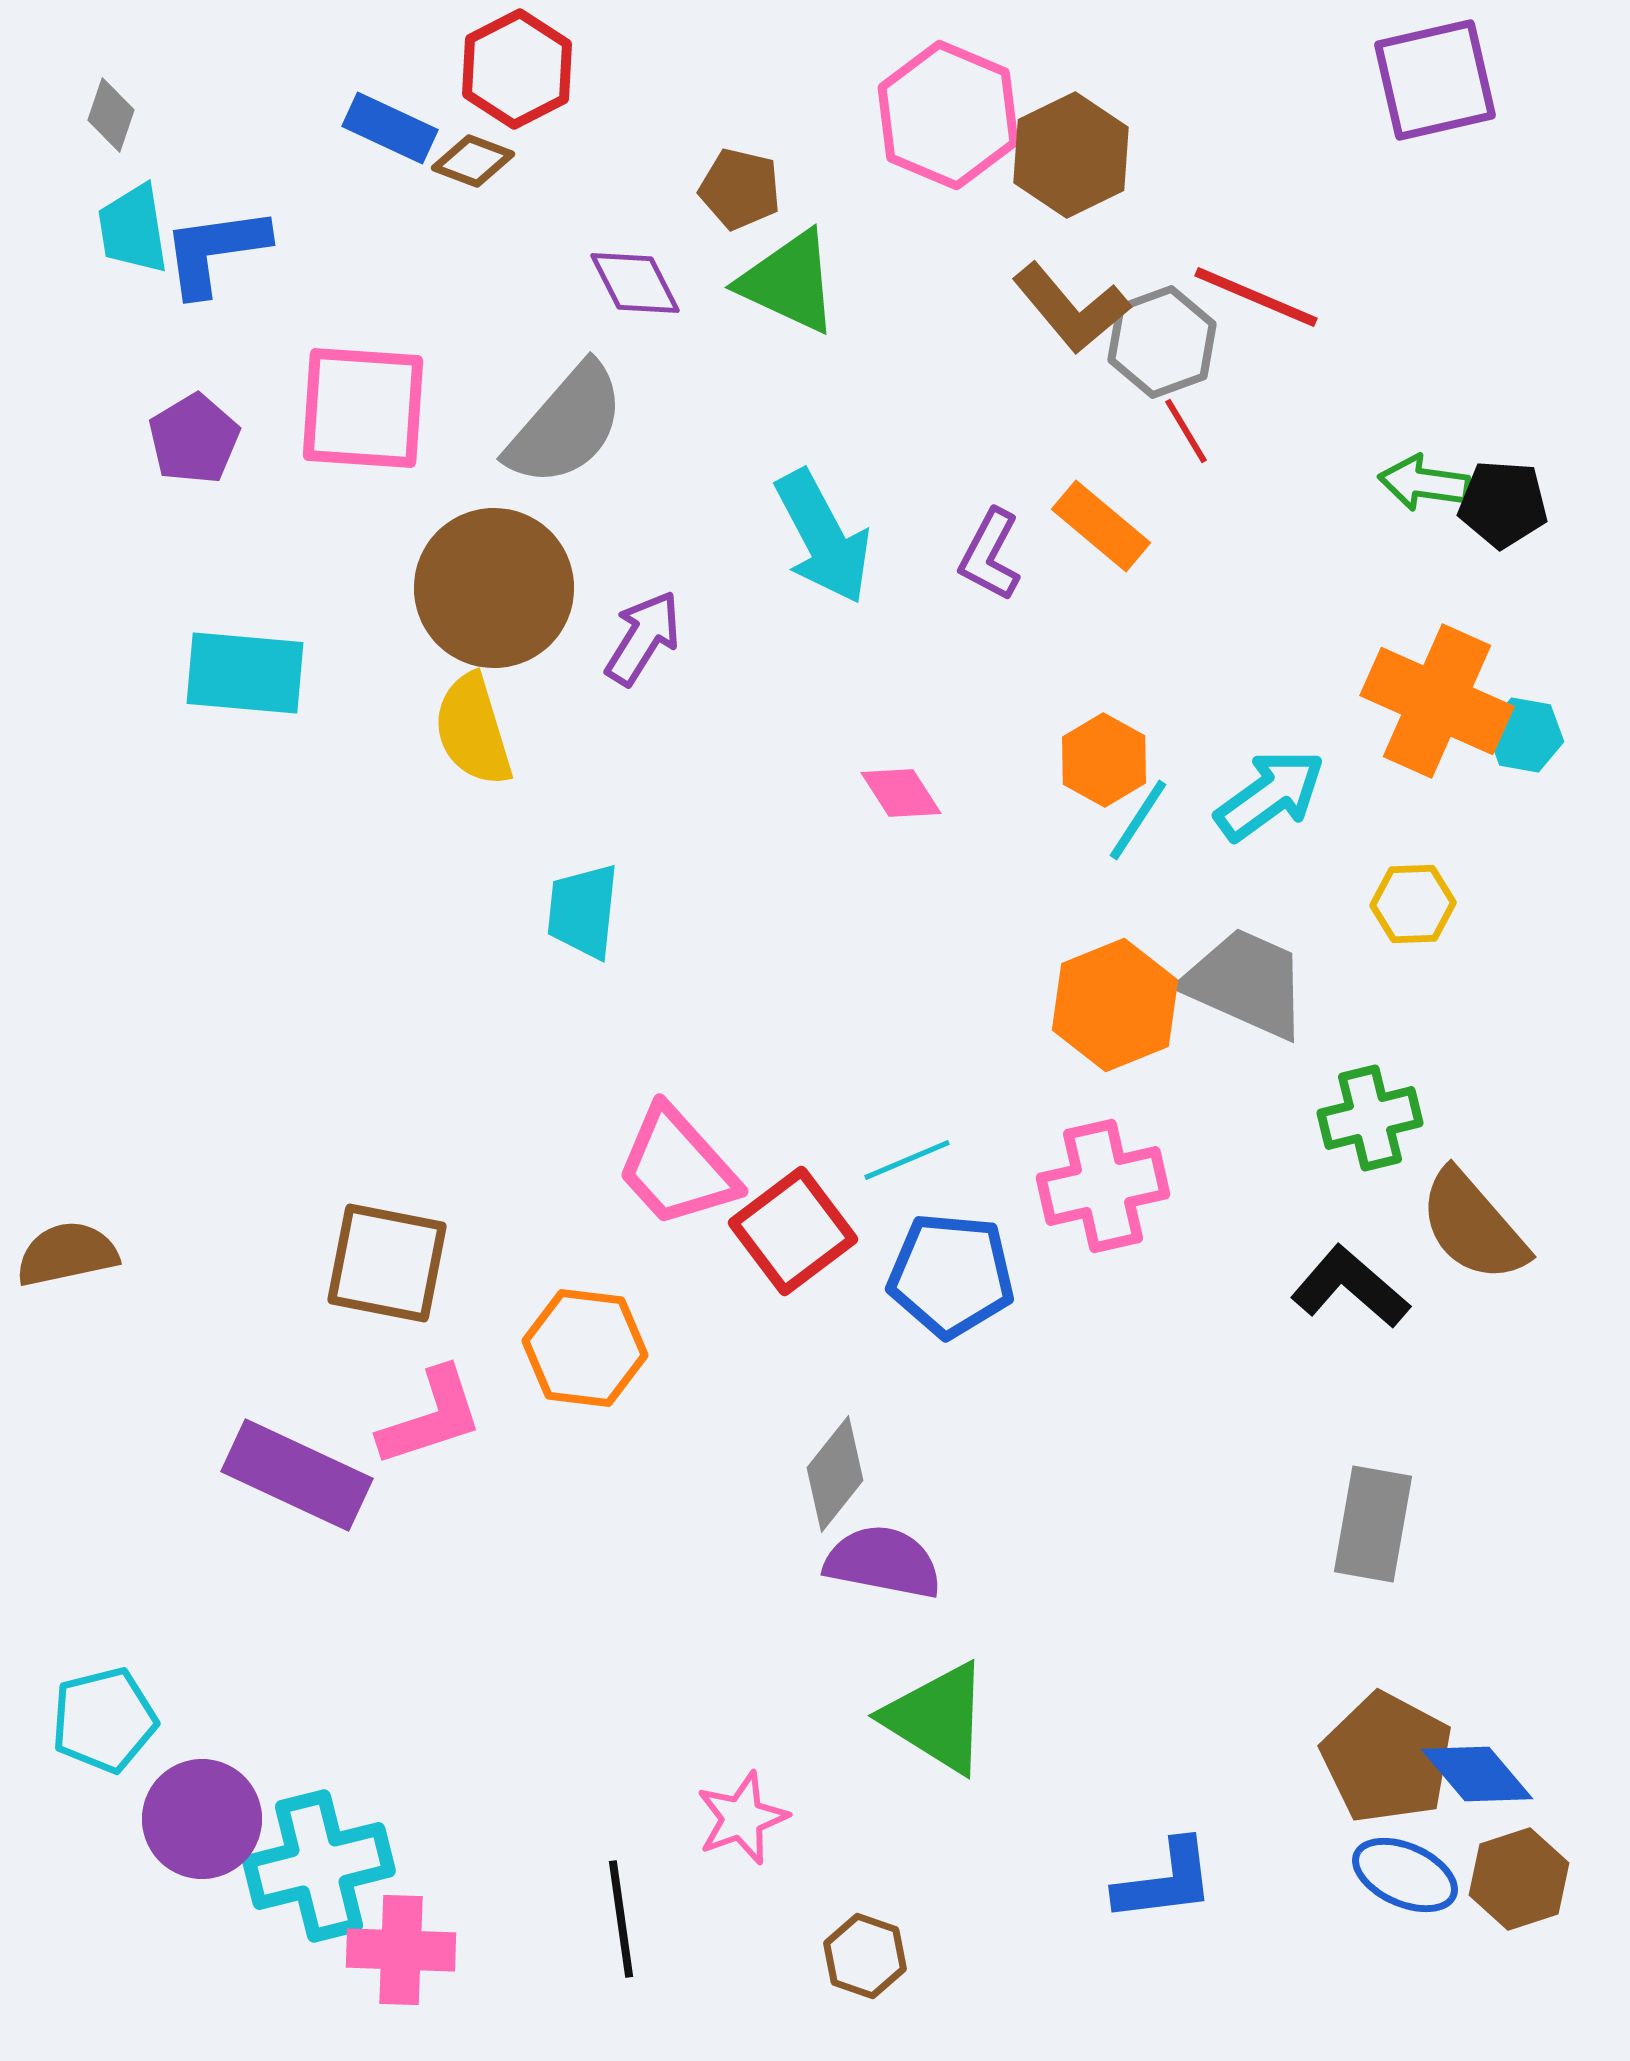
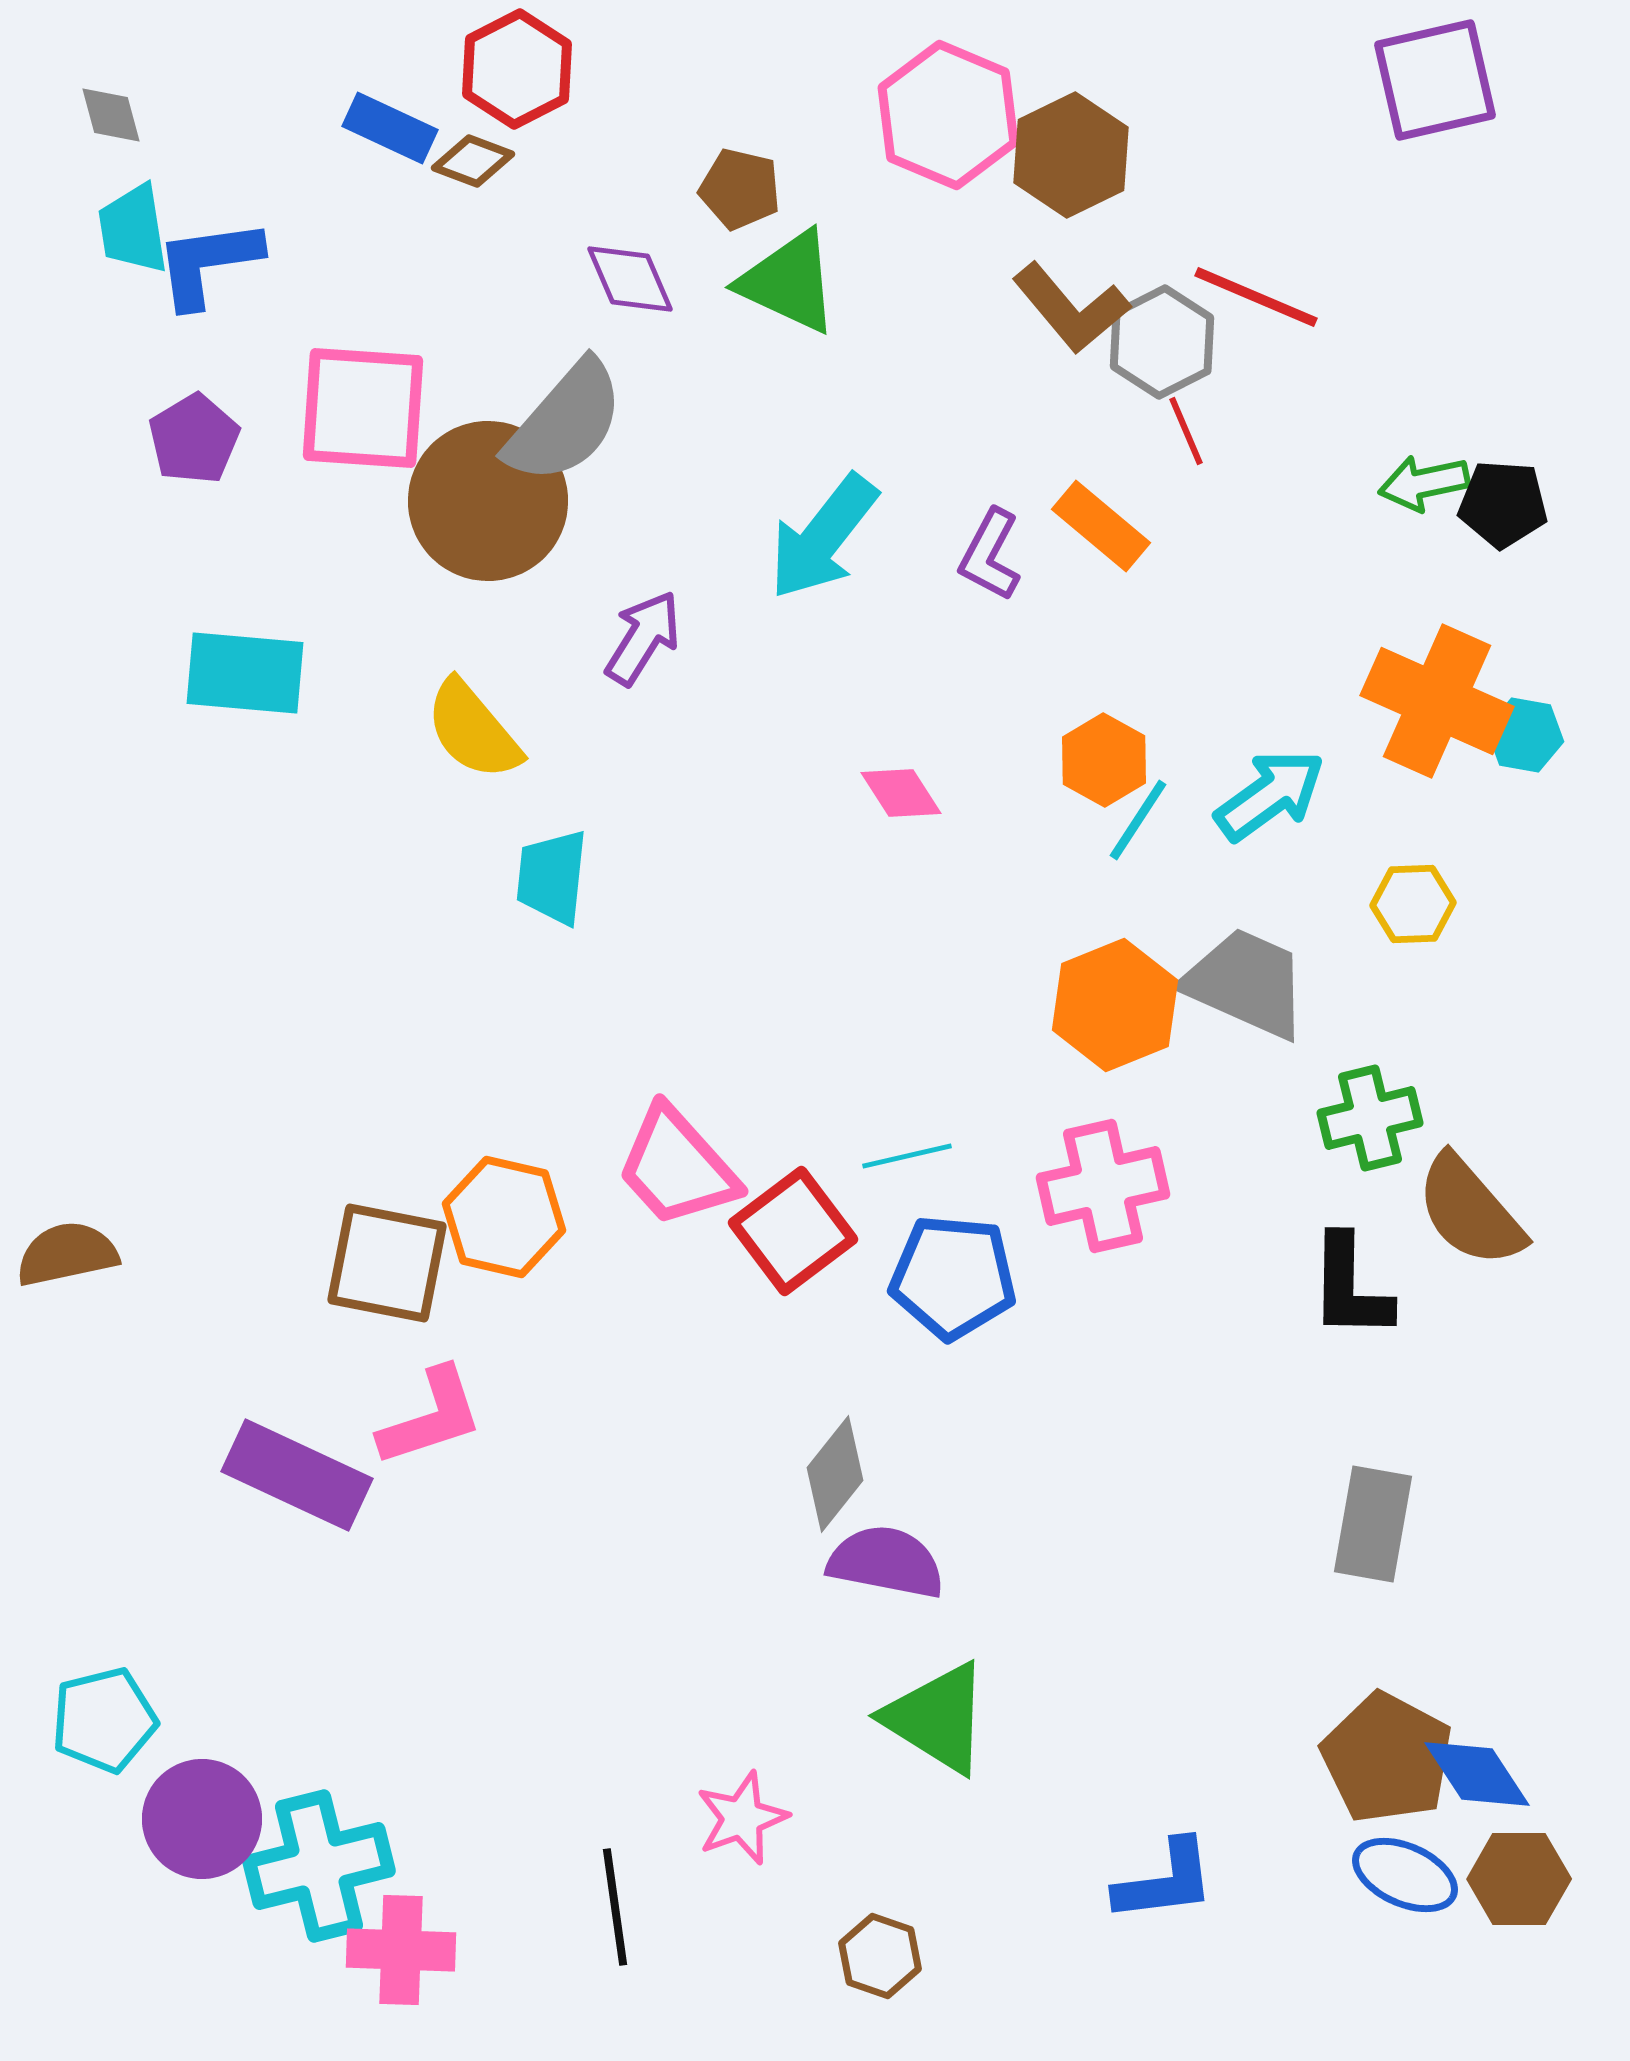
gray diamond at (111, 115): rotated 34 degrees counterclockwise
blue L-shape at (215, 251): moved 7 px left, 12 px down
purple diamond at (635, 283): moved 5 px left, 4 px up; rotated 4 degrees clockwise
gray hexagon at (1162, 342): rotated 7 degrees counterclockwise
gray semicircle at (566, 425): moved 1 px left, 3 px up
red line at (1186, 431): rotated 8 degrees clockwise
green arrow at (1424, 483): rotated 20 degrees counterclockwise
cyan arrow at (823, 537): rotated 66 degrees clockwise
brown circle at (494, 588): moved 6 px left, 87 px up
yellow semicircle at (473, 730): rotated 23 degrees counterclockwise
cyan trapezoid at (583, 911): moved 31 px left, 34 px up
cyan line at (907, 1160): moved 4 px up; rotated 10 degrees clockwise
brown semicircle at (1473, 1226): moved 3 px left, 15 px up
blue pentagon at (951, 1275): moved 2 px right, 2 px down
black L-shape at (1350, 1287): rotated 130 degrees counterclockwise
orange hexagon at (585, 1348): moved 81 px left, 131 px up; rotated 6 degrees clockwise
purple semicircle at (883, 1562): moved 3 px right
blue diamond at (1477, 1774): rotated 7 degrees clockwise
brown hexagon at (1519, 1879): rotated 18 degrees clockwise
black line at (621, 1919): moved 6 px left, 12 px up
brown hexagon at (865, 1956): moved 15 px right
